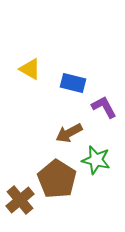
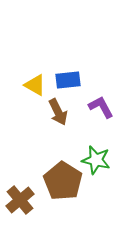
yellow triangle: moved 5 px right, 16 px down
blue rectangle: moved 5 px left, 3 px up; rotated 20 degrees counterclockwise
purple L-shape: moved 3 px left
brown arrow: moved 11 px left, 21 px up; rotated 88 degrees counterclockwise
brown pentagon: moved 6 px right, 2 px down
